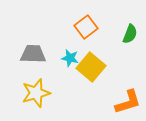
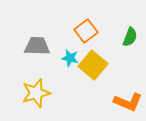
orange square: moved 4 px down
green semicircle: moved 3 px down
gray trapezoid: moved 4 px right, 8 px up
yellow square: moved 2 px right, 2 px up
orange L-shape: rotated 40 degrees clockwise
